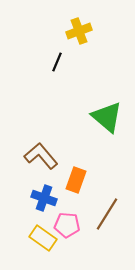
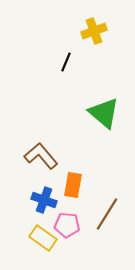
yellow cross: moved 15 px right
black line: moved 9 px right
green triangle: moved 3 px left, 4 px up
orange rectangle: moved 3 px left, 5 px down; rotated 10 degrees counterclockwise
blue cross: moved 2 px down
